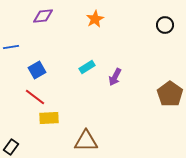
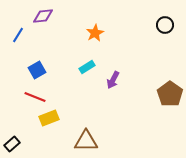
orange star: moved 14 px down
blue line: moved 7 px right, 12 px up; rotated 49 degrees counterclockwise
purple arrow: moved 2 px left, 3 px down
red line: rotated 15 degrees counterclockwise
yellow rectangle: rotated 18 degrees counterclockwise
black rectangle: moved 1 px right, 3 px up; rotated 14 degrees clockwise
